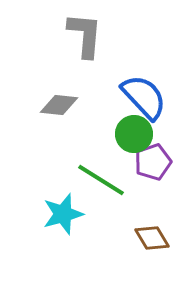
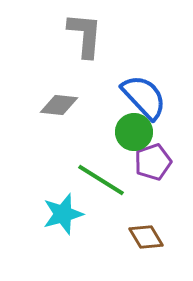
green circle: moved 2 px up
brown diamond: moved 6 px left, 1 px up
